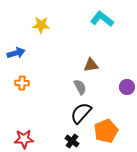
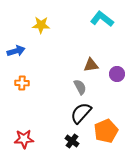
blue arrow: moved 2 px up
purple circle: moved 10 px left, 13 px up
